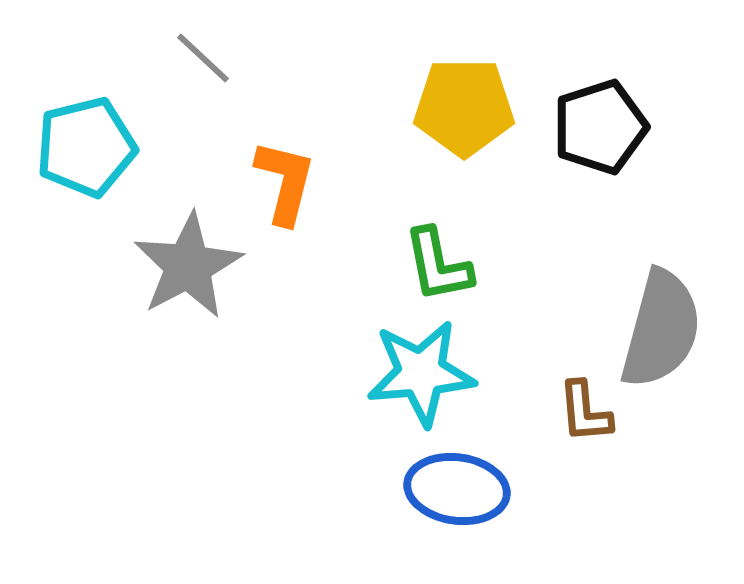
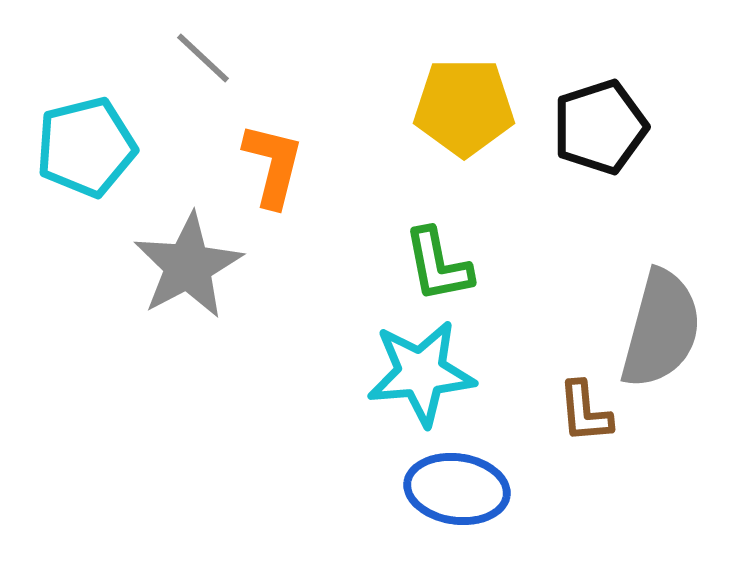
orange L-shape: moved 12 px left, 17 px up
